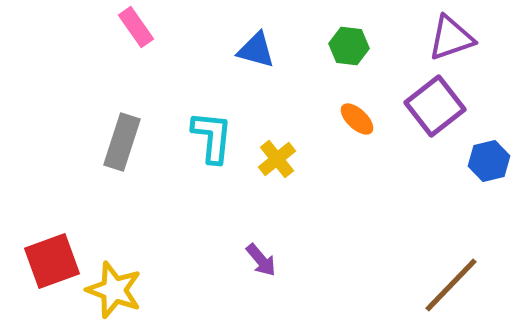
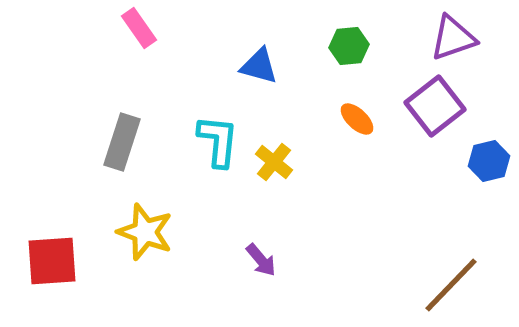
pink rectangle: moved 3 px right, 1 px down
purple triangle: moved 2 px right
green hexagon: rotated 12 degrees counterclockwise
blue triangle: moved 3 px right, 16 px down
cyan L-shape: moved 6 px right, 4 px down
yellow cross: moved 3 px left, 3 px down; rotated 12 degrees counterclockwise
red square: rotated 16 degrees clockwise
yellow star: moved 31 px right, 58 px up
